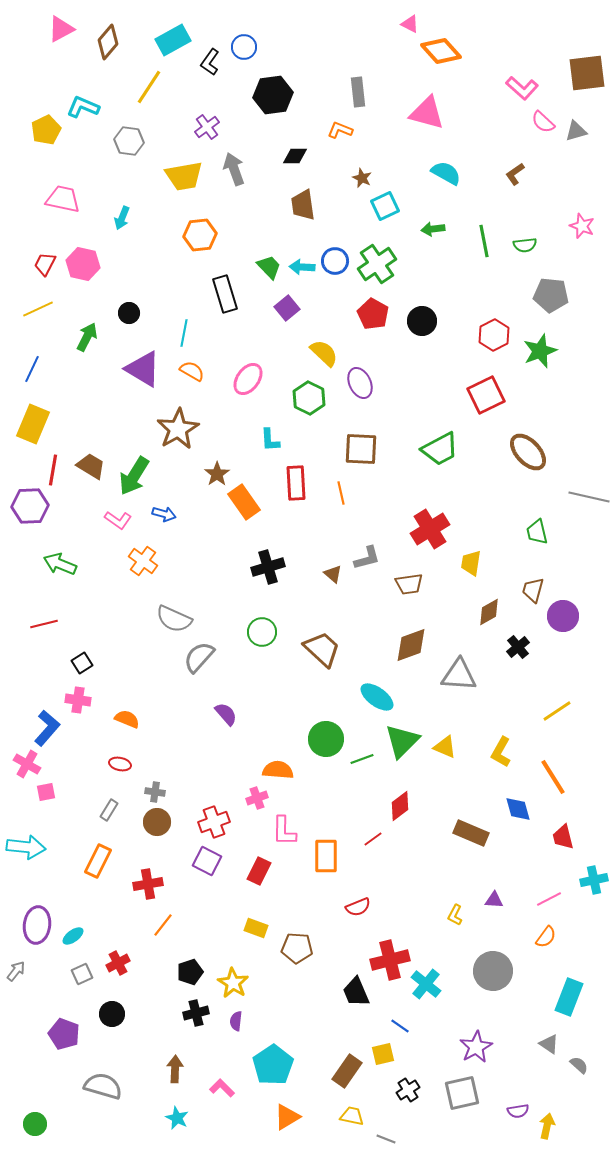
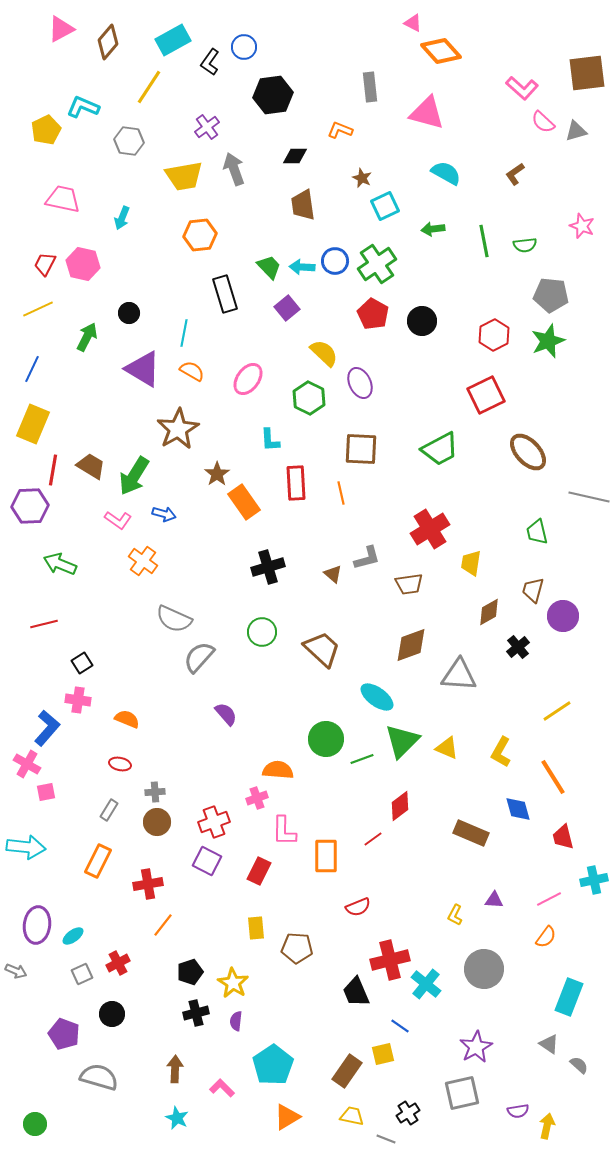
pink triangle at (410, 24): moved 3 px right, 1 px up
gray rectangle at (358, 92): moved 12 px right, 5 px up
green star at (540, 351): moved 8 px right, 10 px up
yellow triangle at (445, 747): moved 2 px right, 1 px down
gray cross at (155, 792): rotated 12 degrees counterclockwise
yellow rectangle at (256, 928): rotated 65 degrees clockwise
gray arrow at (16, 971): rotated 75 degrees clockwise
gray circle at (493, 971): moved 9 px left, 2 px up
gray semicircle at (103, 1086): moved 4 px left, 9 px up
black cross at (408, 1090): moved 23 px down
